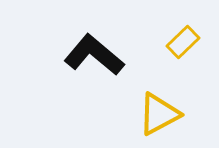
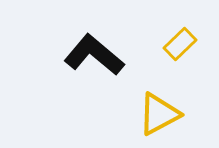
yellow rectangle: moved 3 px left, 2 px down
